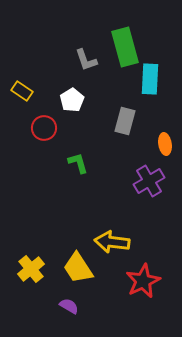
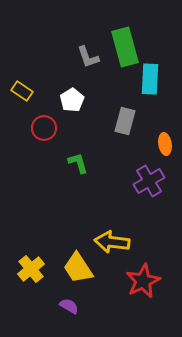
gray L-shape: moved 2 px right, 3 px up
